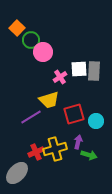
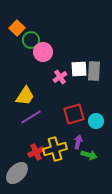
yellow trapezoid: moved 24 px left, 4 px up; rotated 40 degrees counterclockwise
